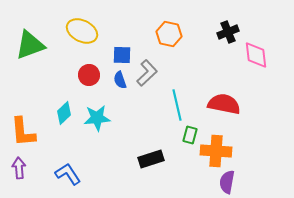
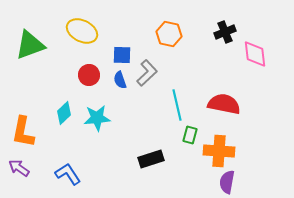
black cross: moved 3 px left
pink diamond: moved 1 px left, 1 px up
orange L-shape: rotated 16 degrees clockwise
orange cross: moved 3 px right
purple arrow: rotated 50 degrees counterclockwise
